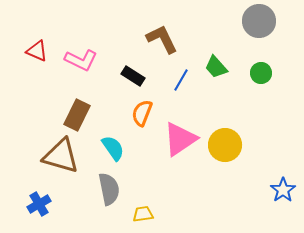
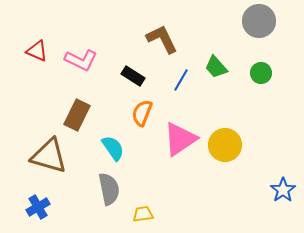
brown triangle: moved 12 px left
blue cross: moved 1 px left, 3 px down
